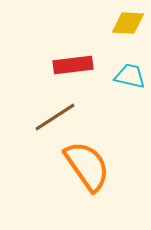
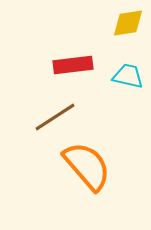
yellow diamond: rotated 12 degrees counterclockwise
cyan trapezoid: moved 2 px left
orange semicircle: rotated 6 degrees counterclockwise
